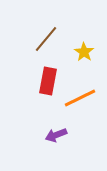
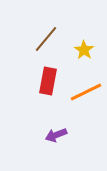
yellow star: moved 2 px up
orange line: moved 6 px right, 6 px up
